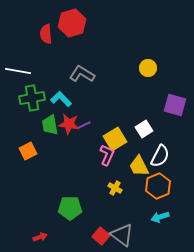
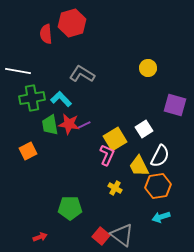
orange hexagon: rotated 15 degrees clockwise
cyan arrow: moved 1 px right
